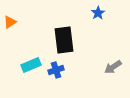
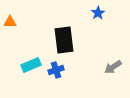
orange triangle: rotated 32 degrees clockwise
